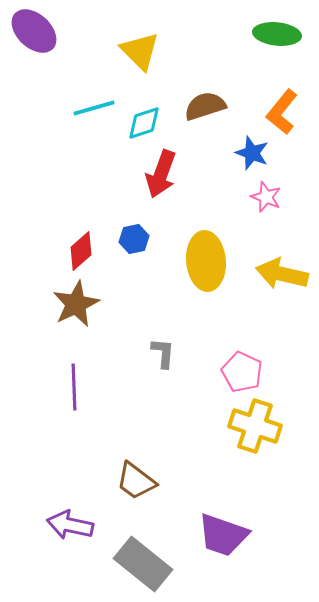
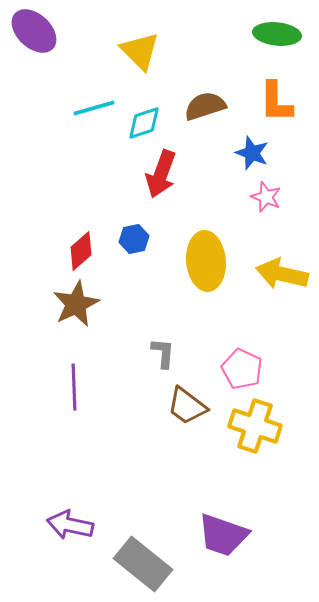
orange L-shape: moved 6 px left, 10 px up; rotated 39 degrees counterclockwise
pink pentagon: moved 3 px up
brown trapezoid: moved 51 px right, 75 px up
